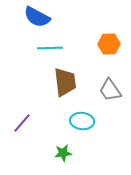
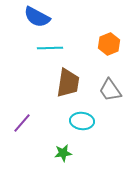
orange hexagon: rotated 20 degrees counterclockwise
brown trapezoid: moved 3 px right, 1 px down; rotated 16 degrees clockwise
